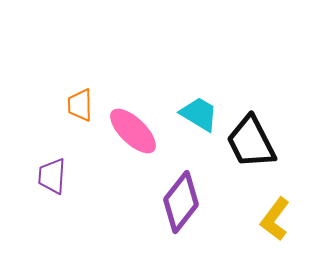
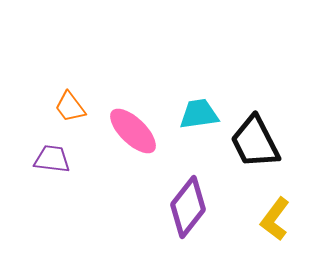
orange trapezoid: moved 10 px left, 2 px down; rotated 36 degrees counterclockwise
cyan trapezoid: rotated 39 degrees counterclockwise
black trapezoid: moved 4 px right
purple trapezoid: moved 17 px up; rotated 93 degrees clockwise
purple diamond: moved 7 px right, 5 px down
